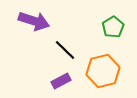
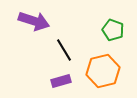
green pentagon: moved 3 px down; rotated 20 degrees counterclockwise
black line: moved 1 px left; rotated 15 degrees clockwise
purple rectangle: rotated 12 degrees clockwise
